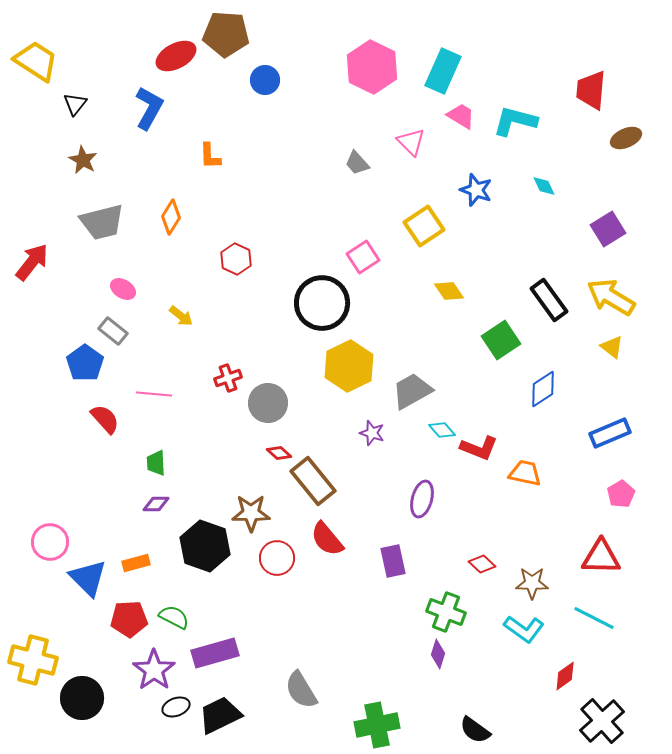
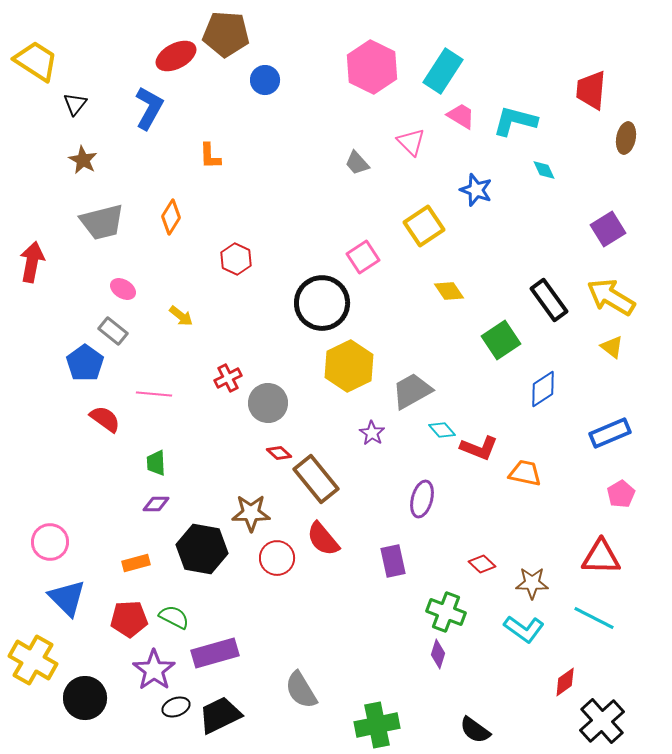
cyan rectangle at (443, 71): rotated 9 degrees clockwise
brown ellipse at (626, 138): rotated 56 degrees counterclockwise
cyan diamond at (544, 186): moved 16 px up
red arrow at (32, 262): rotated 27 degrees counterclockwise
red cross at (228, 378): rotated 8 degrees counterclockwise
red semicircle at (105, 419): rotated 12 degrees counterclockwise
purple star at (372, 433): rotated 15 degrees clockwise
brown rectangle at (313, 481): moved 3 px right, 2 px up
red semicircle at (327, 539): moved 4 px left
black hexagon at (205, 546): moved 3 px left, 3 px down; rotated 9 degrees counterclockwise
blue triangle at (88, 578): moved 21 px left, 20 px down
yellow cross at (33, 660): rotated 15 degrees clockwise
red diamond at (565, 676): moved 6 px down
black circle at (82, 698): moved 3 px right
